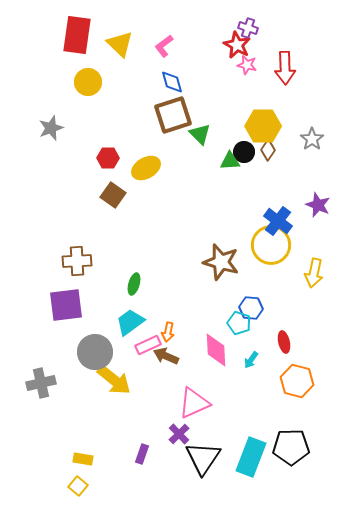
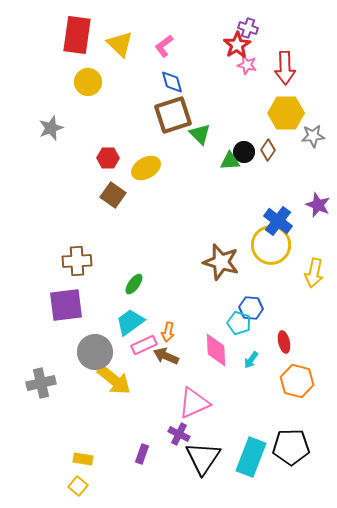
red star at (237, 45): rotated 12 degrees clockwise
yellow hexagon at (263, 126): moved 23 px right, 13 px up
gray star at (312, 139): moved 1 px right, 3 px up; rotated 30 degrees clockwise
green ellipse at (134, 284): rotated 20 degrees clockwise
pink rectangle at (148, 345): moved 4 px left
purple cross at (179, 434): rotated 20 degrees counterclockwise
